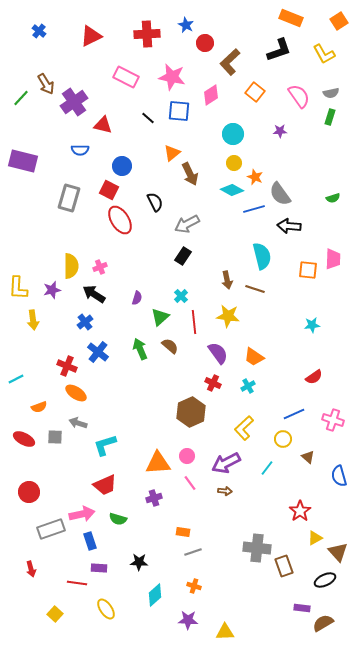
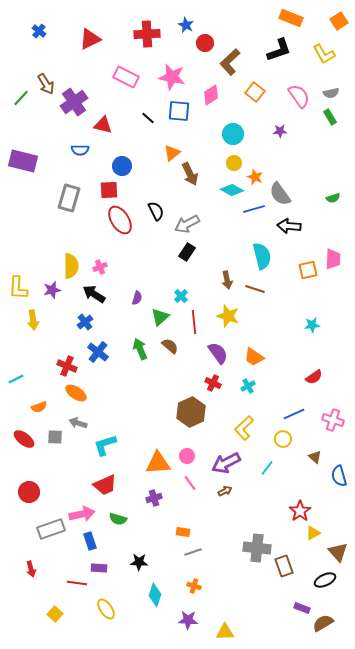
red triangle at (91, 36): moved 1 px left, 3 px down
green rectangle at (330, 117): rotated 49 degrees counterclockwise
red square at (109, 190): rotated 30 degrees counterclockwise
black semicircle at (155, 202): moved 1 px right, 9 px down
black rectangle at (183, 256): moved 4 px right, 4 px up
orange square at (308, 270): rotated 18 degrees counterclockwise
yellow star at (228, 316): rotated 10 degrees clockwise
red ellipse at (24, 439): rotated 10 degrees clockwise
brown triangle at (308, 457): moved 7 px right
brown arrow at (225, 491): rotated 32 degrees counterclockwise
yellow triangle at (315, 538): moved 2 px left, 5 px up
cyan diamond at (155, 595): rotated 30 degrees counterclockwise
purple rectangle at (302, 608): rotated 14 degrees clockwise
